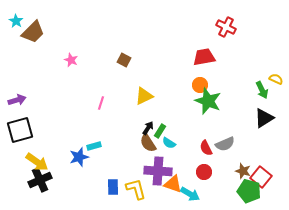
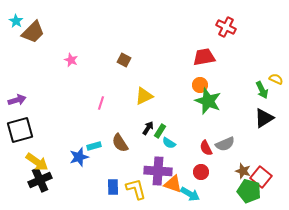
brown semicircle: moved 28 px left
red circle: moved 3 px left
